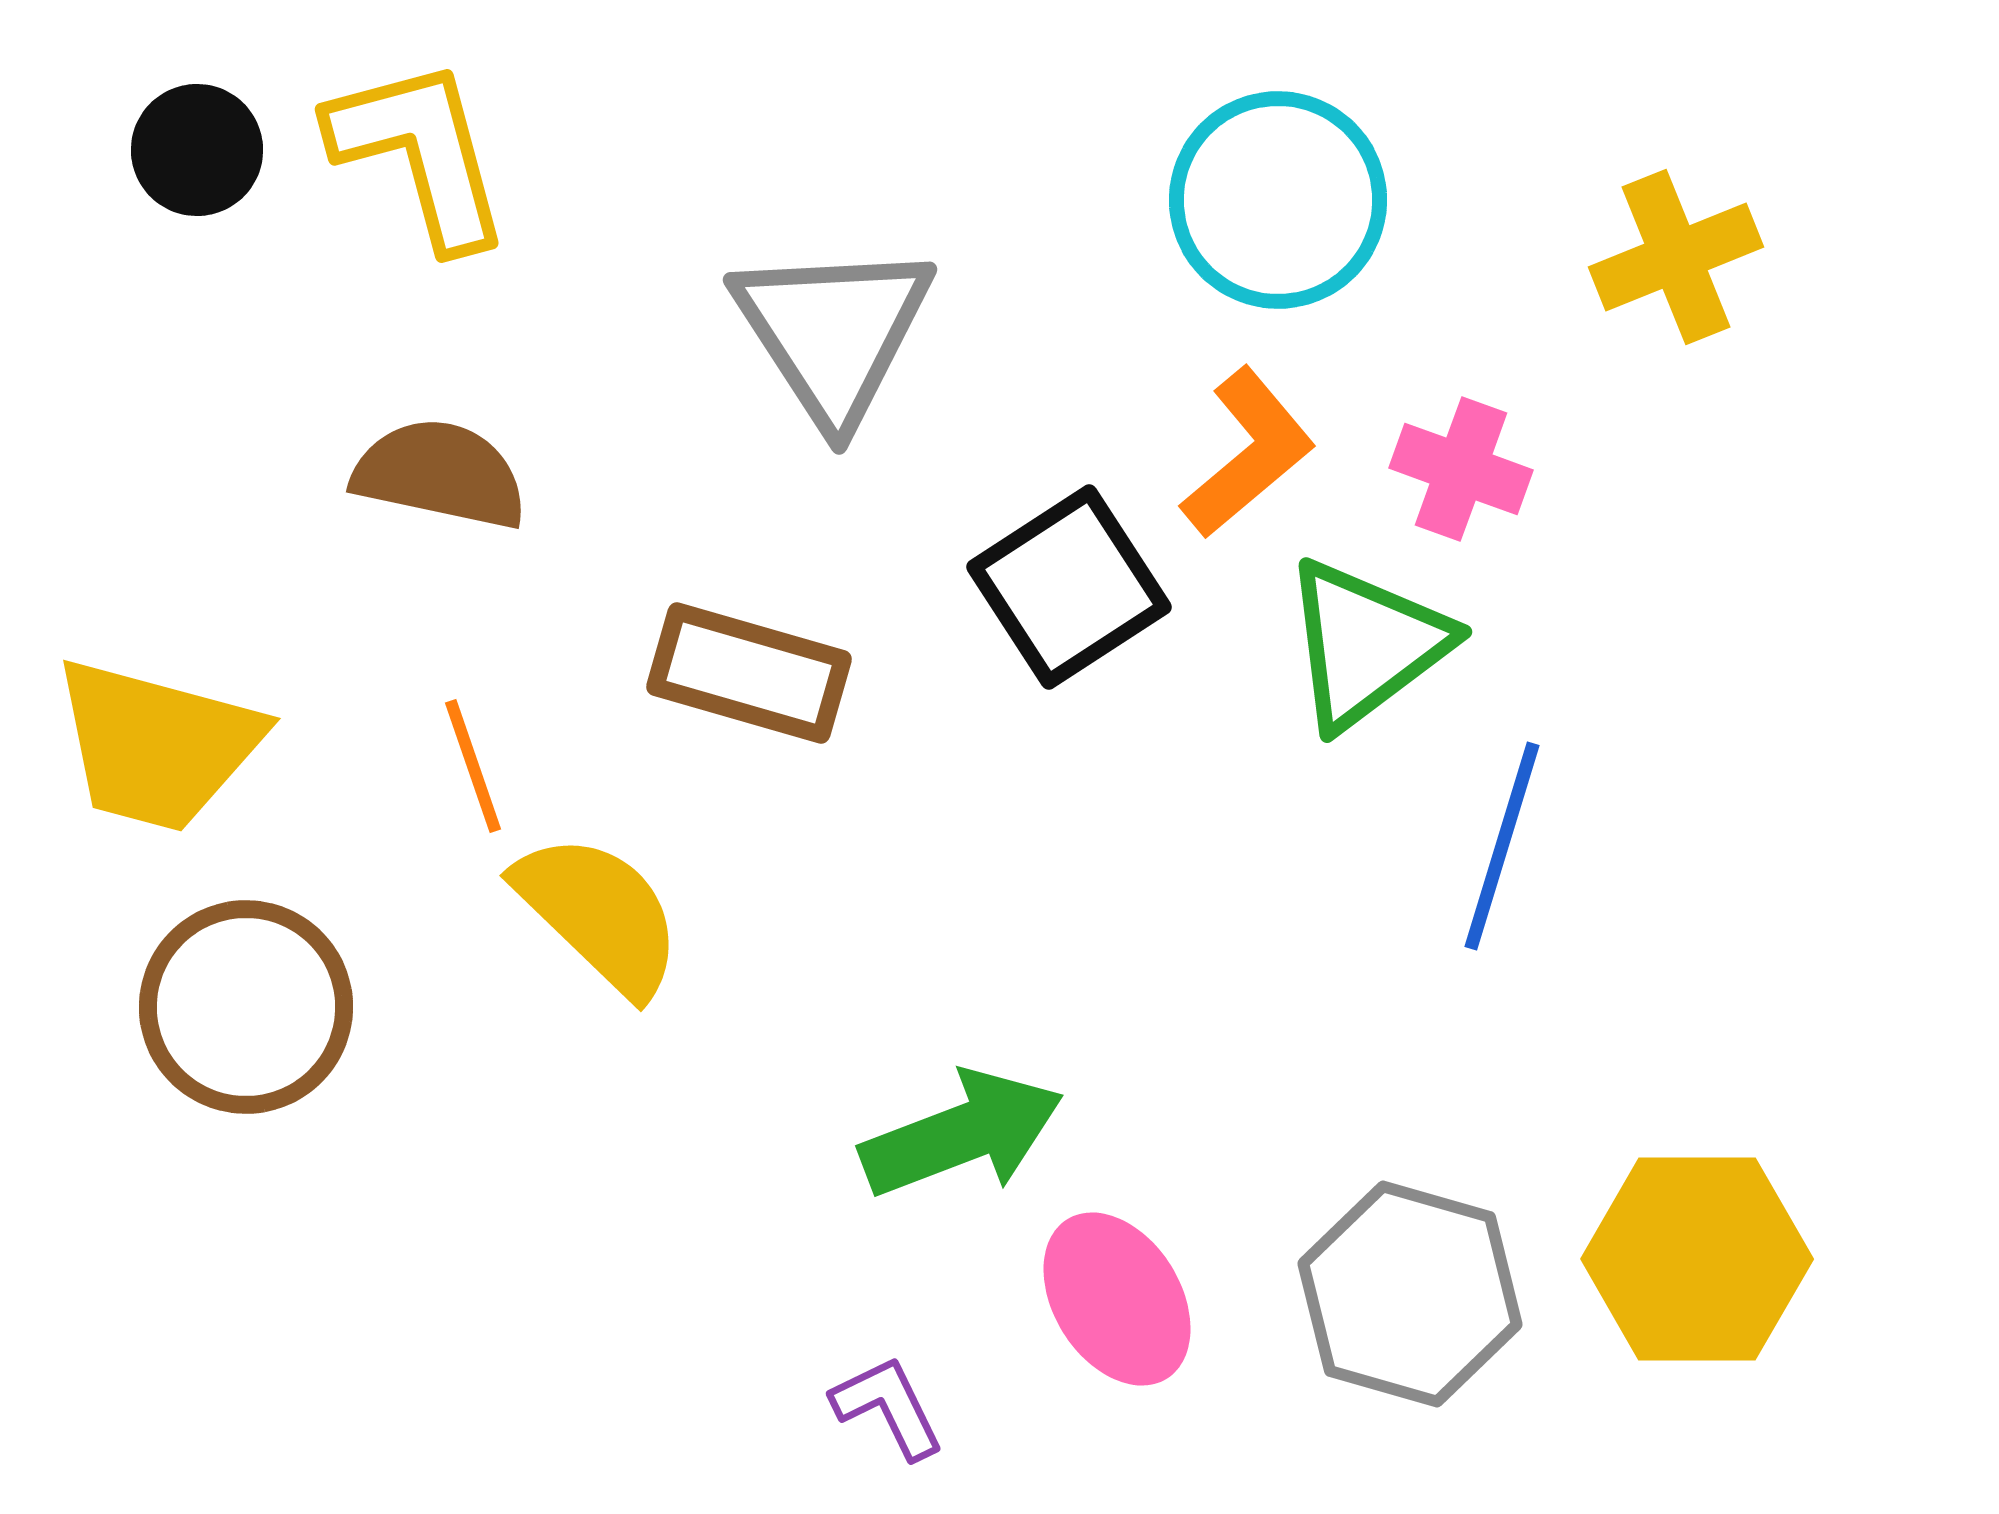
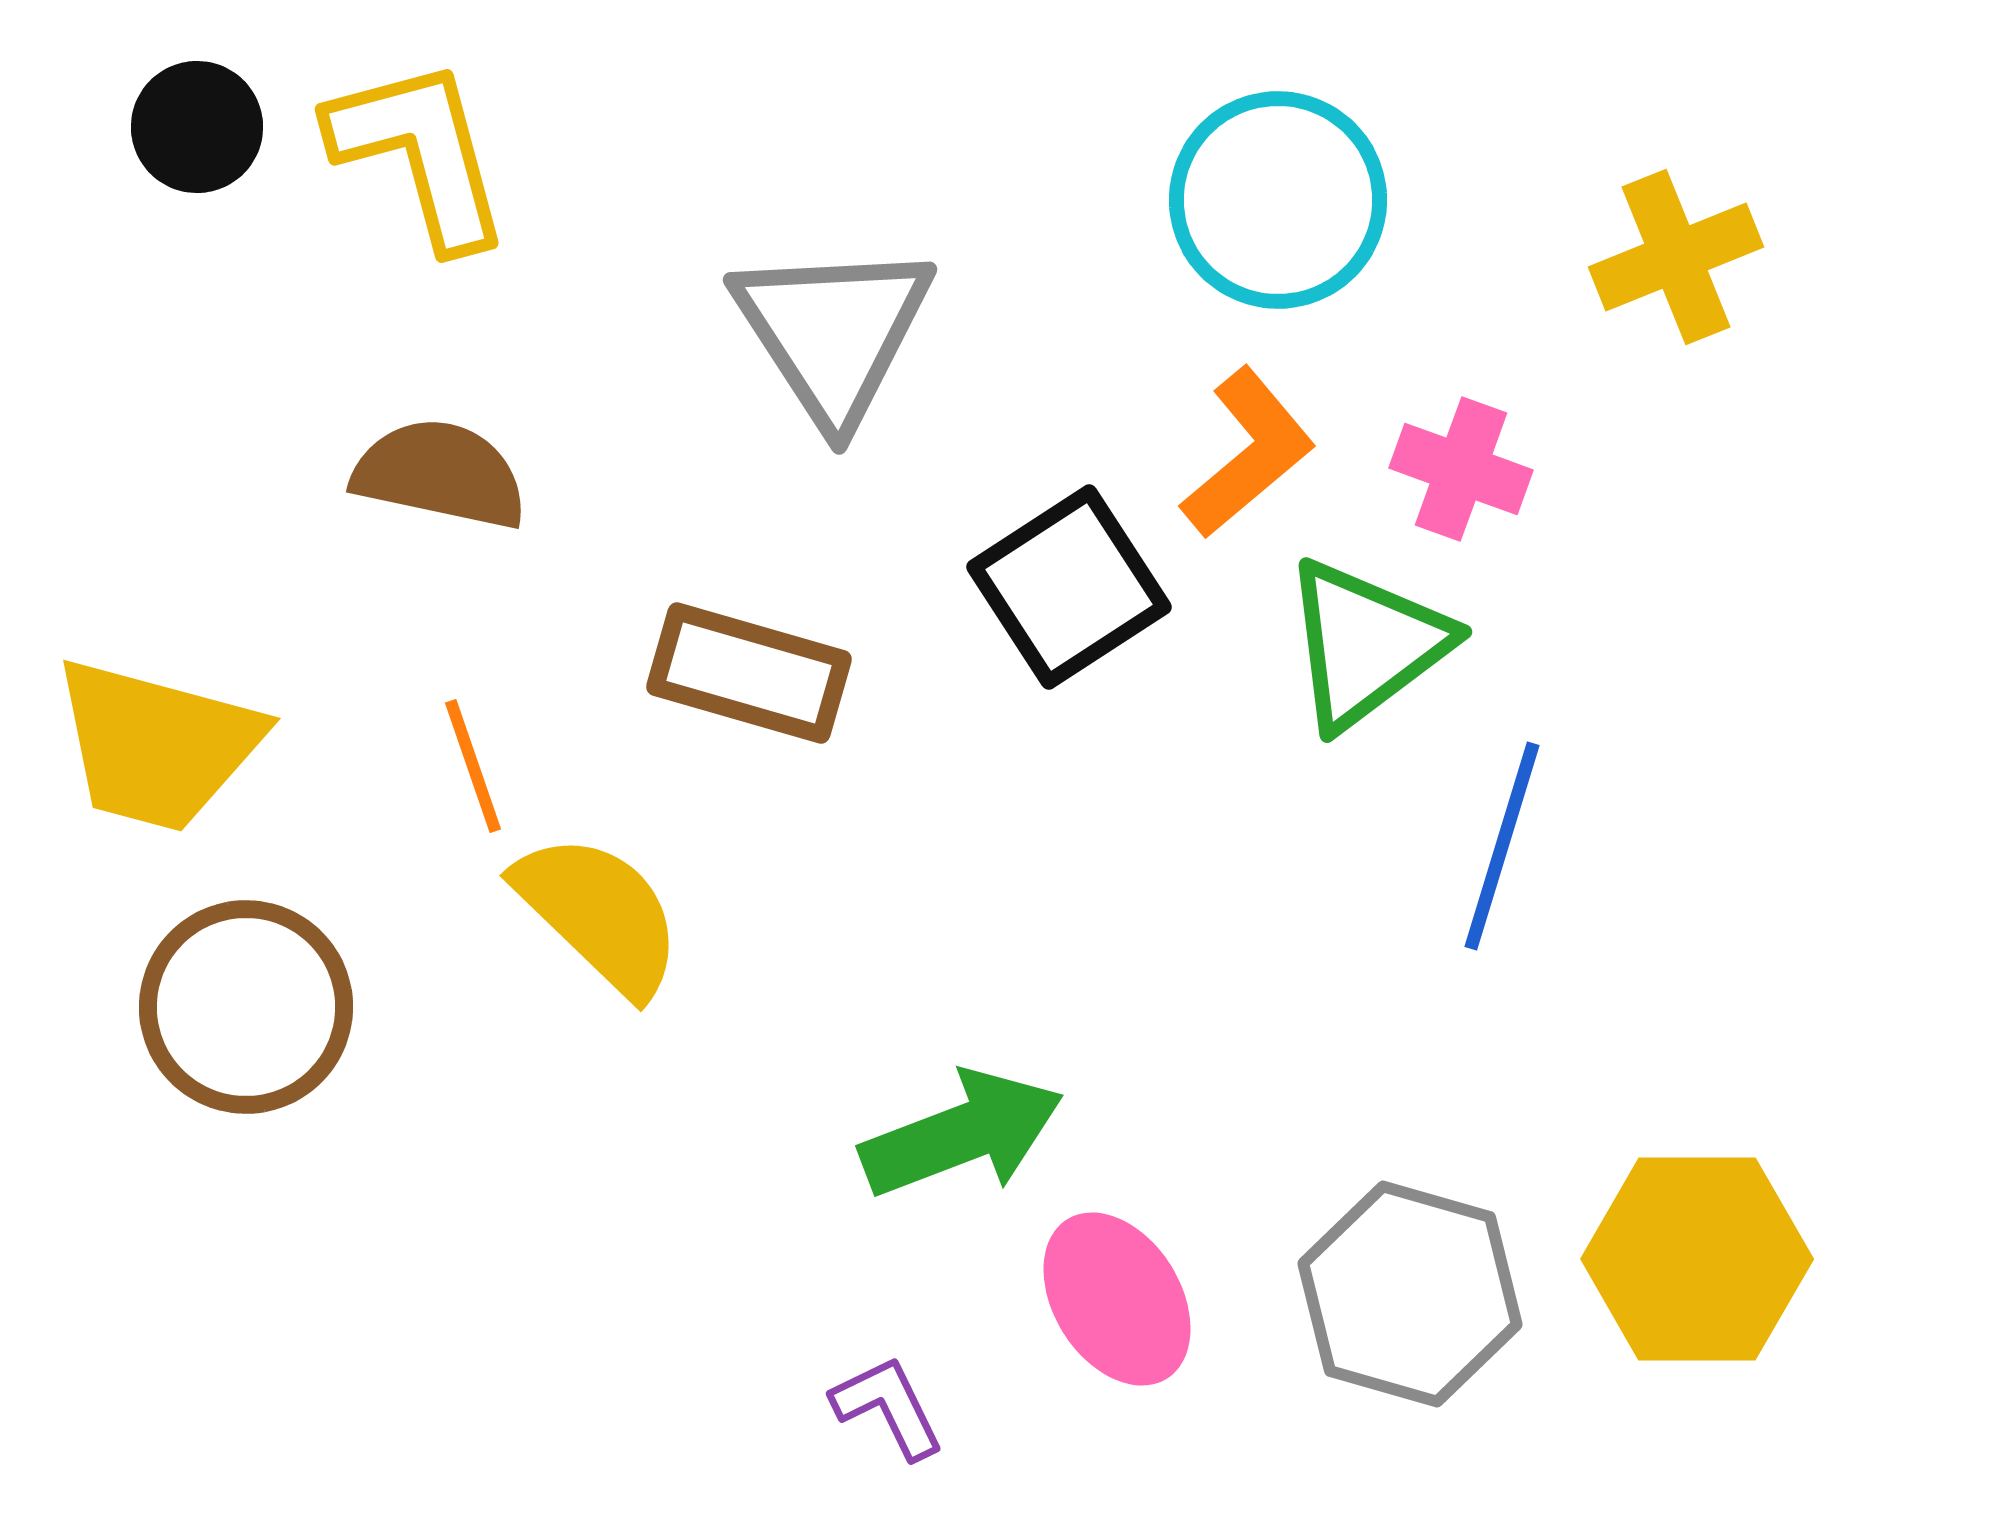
black circle: moved 23 px up
